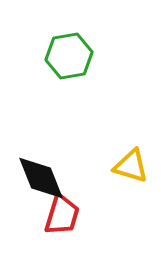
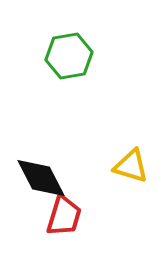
black diamond: rotated 6 degrees counterclockwise
red trapezoid: moved 2 px right, 1 px down
